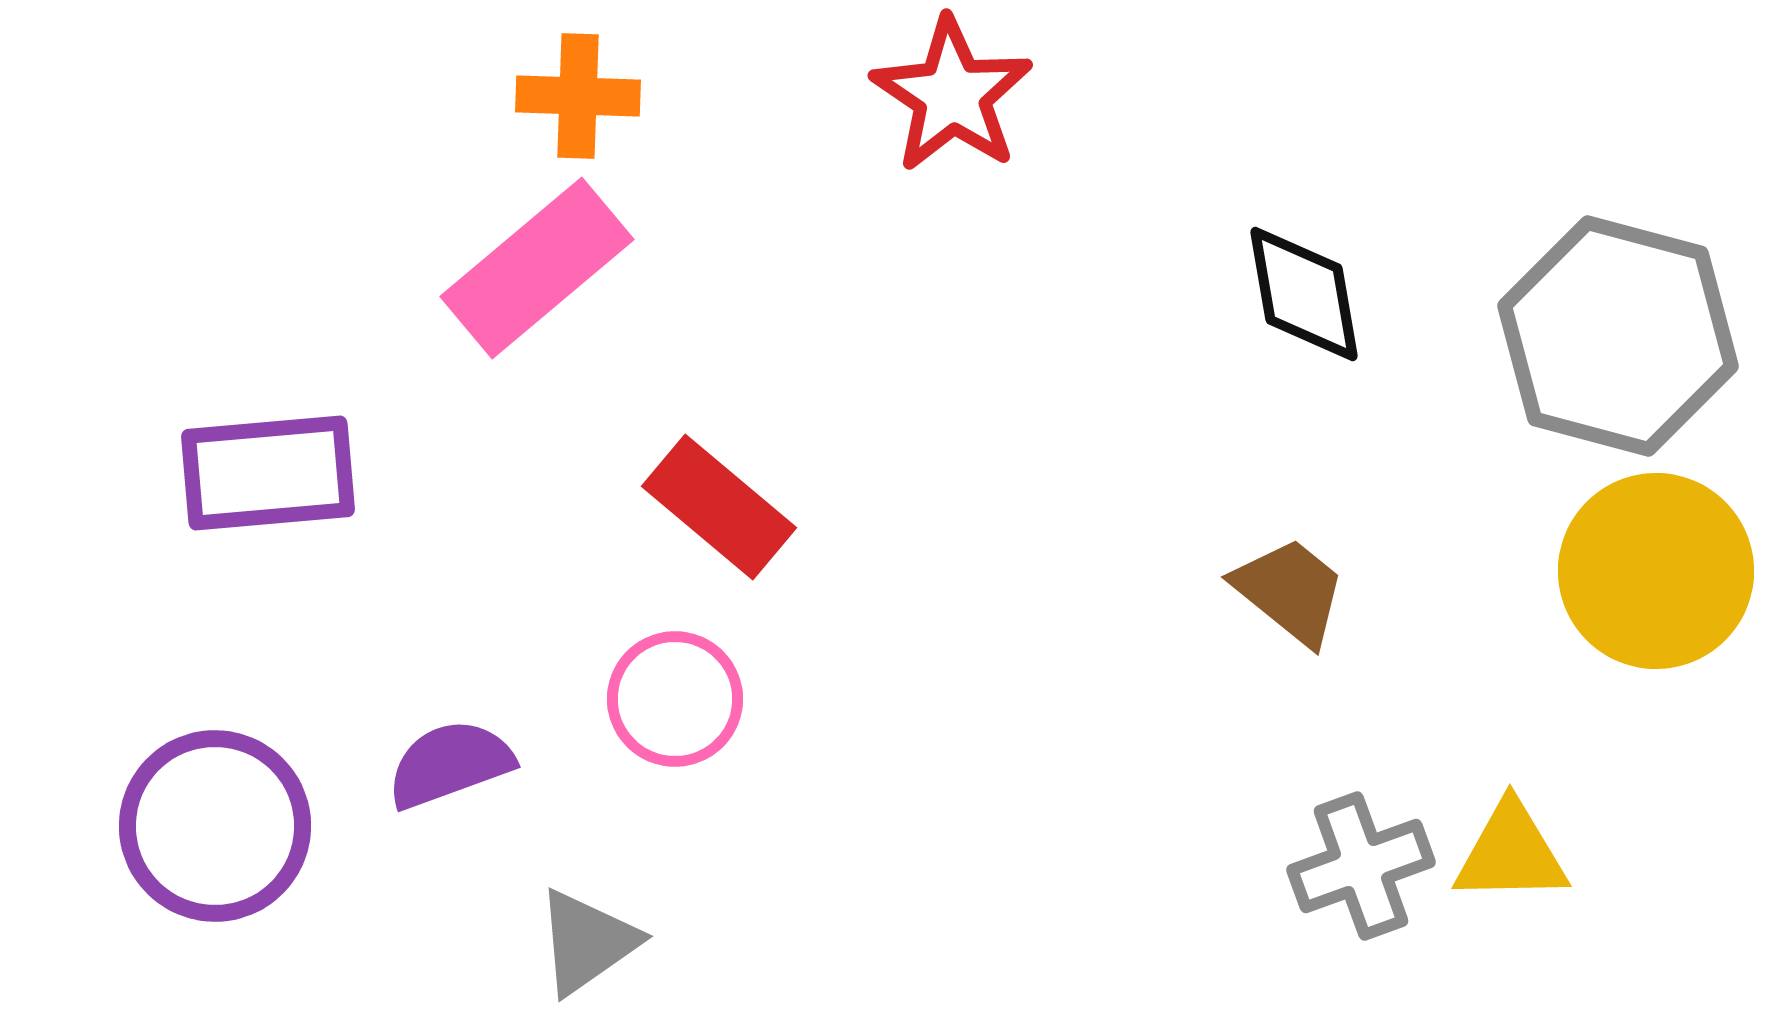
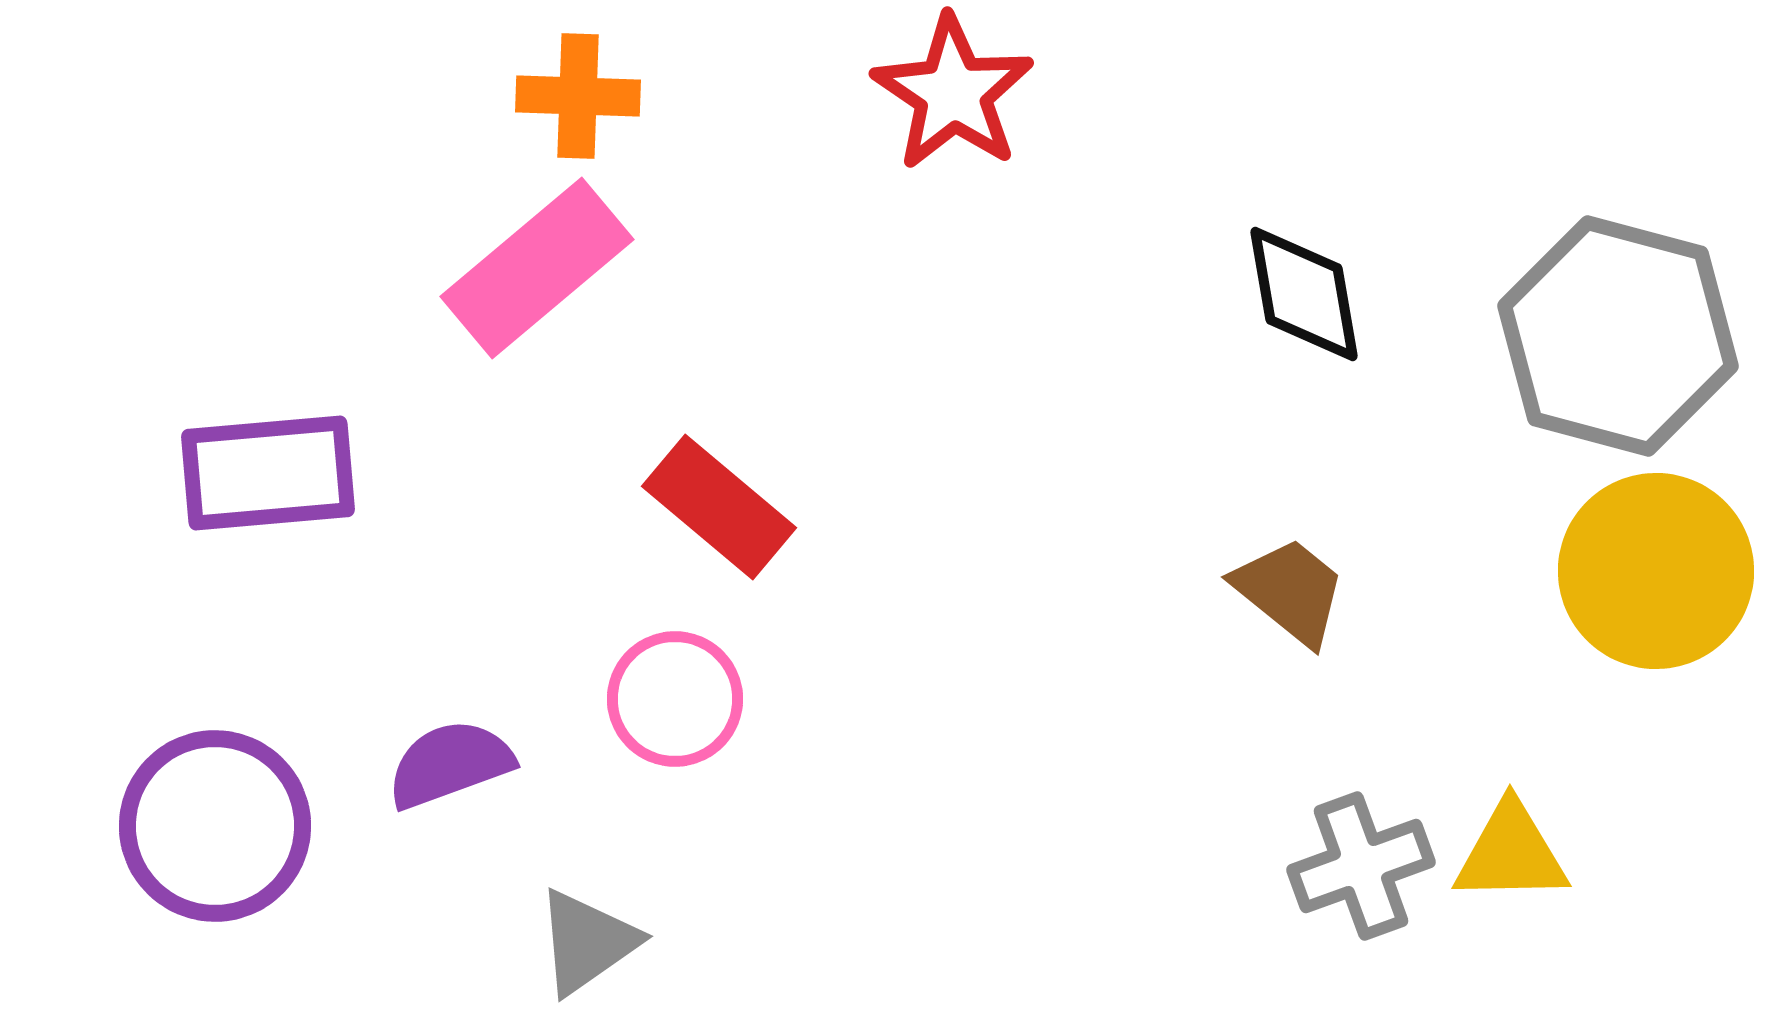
red star: moved 1 px right, 2 px up
